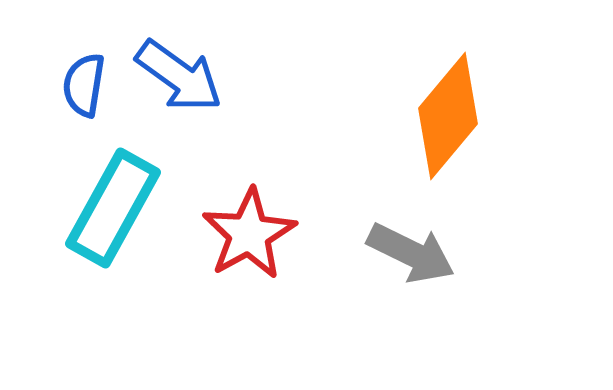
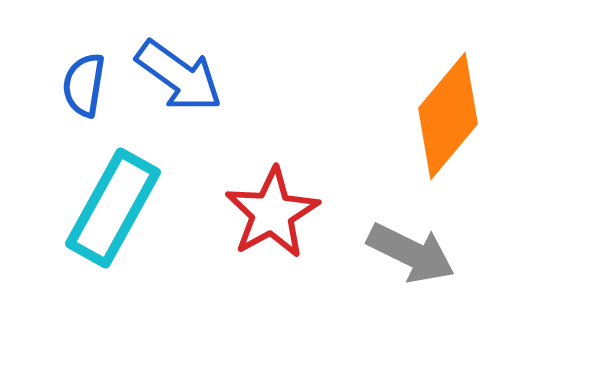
red star: moved 23 px right, 21 px up
